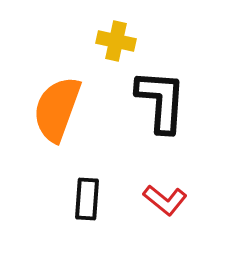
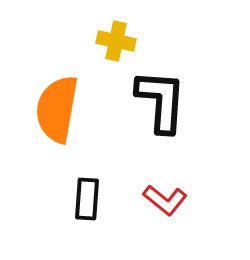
orange semicircle: rotated 10 degrees counterclockwise
